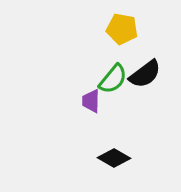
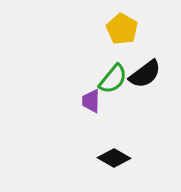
yellow pentagon: rotated 20 degrees clockwise
